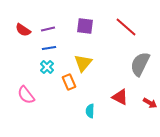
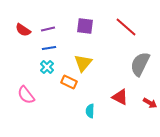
orange rectangle: rotated 42 degrees counterclockwise
